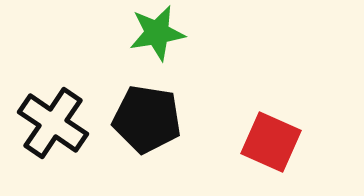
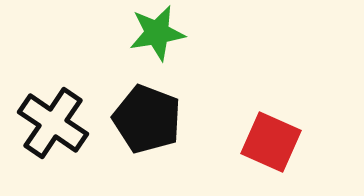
black pentagon: rotated 12 degrees clockwise
